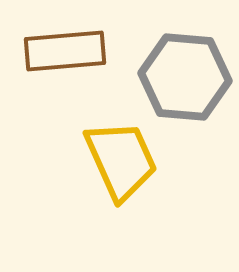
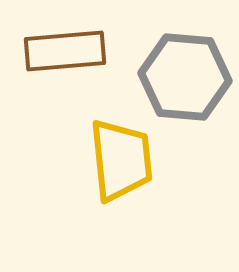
yellow trapezoid: rotated 18 degrees clockwise
